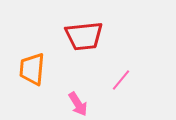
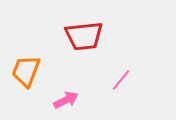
orange trapezoid: moved 6 px left, 2 px down; rotated 16 degrees clockwise
pink arrow: moved 12 px left, 4 px up; rotated 85 degrees counterclockwise
